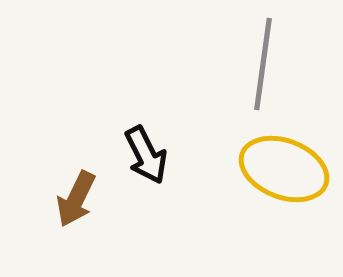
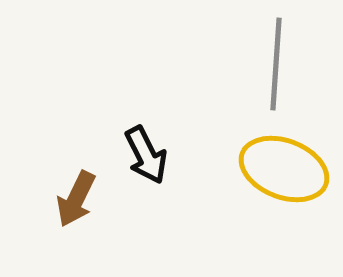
gray line: moved 13 px right; rotated 4 degrees counterclockwise
